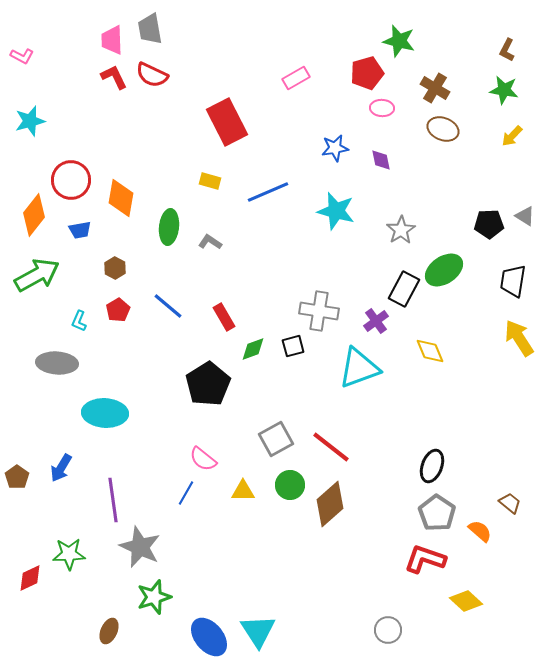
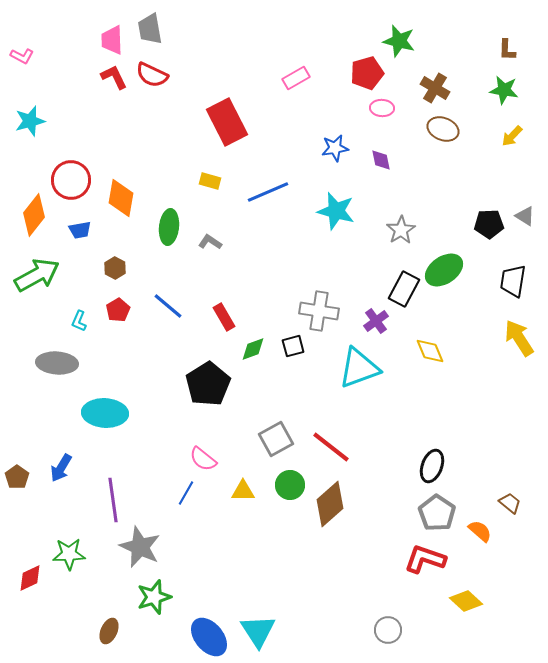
brown L-shape at (507, 50): rotated 25 degrees counterclockwise
